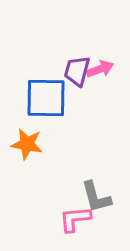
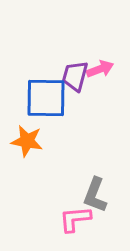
purple trapezoid: moved 2 px left, 5 px down
orange star: moved 3 px up
gray L-shape: moved 1 px left, 2 px up; rotated 36 degrees clockwise
